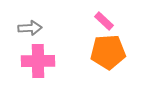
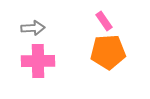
pink rectangle: rotated 12 degrees clockwise
gray arrow: moved 3 px right
